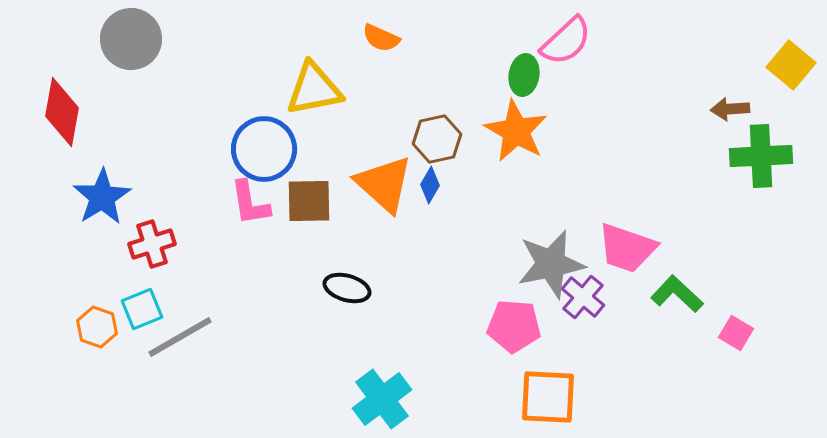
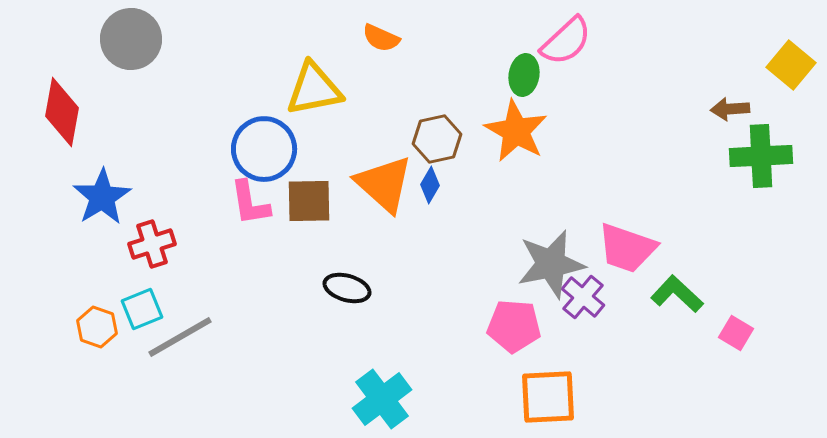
orange square: rotated 6 degrees counterclockwise
